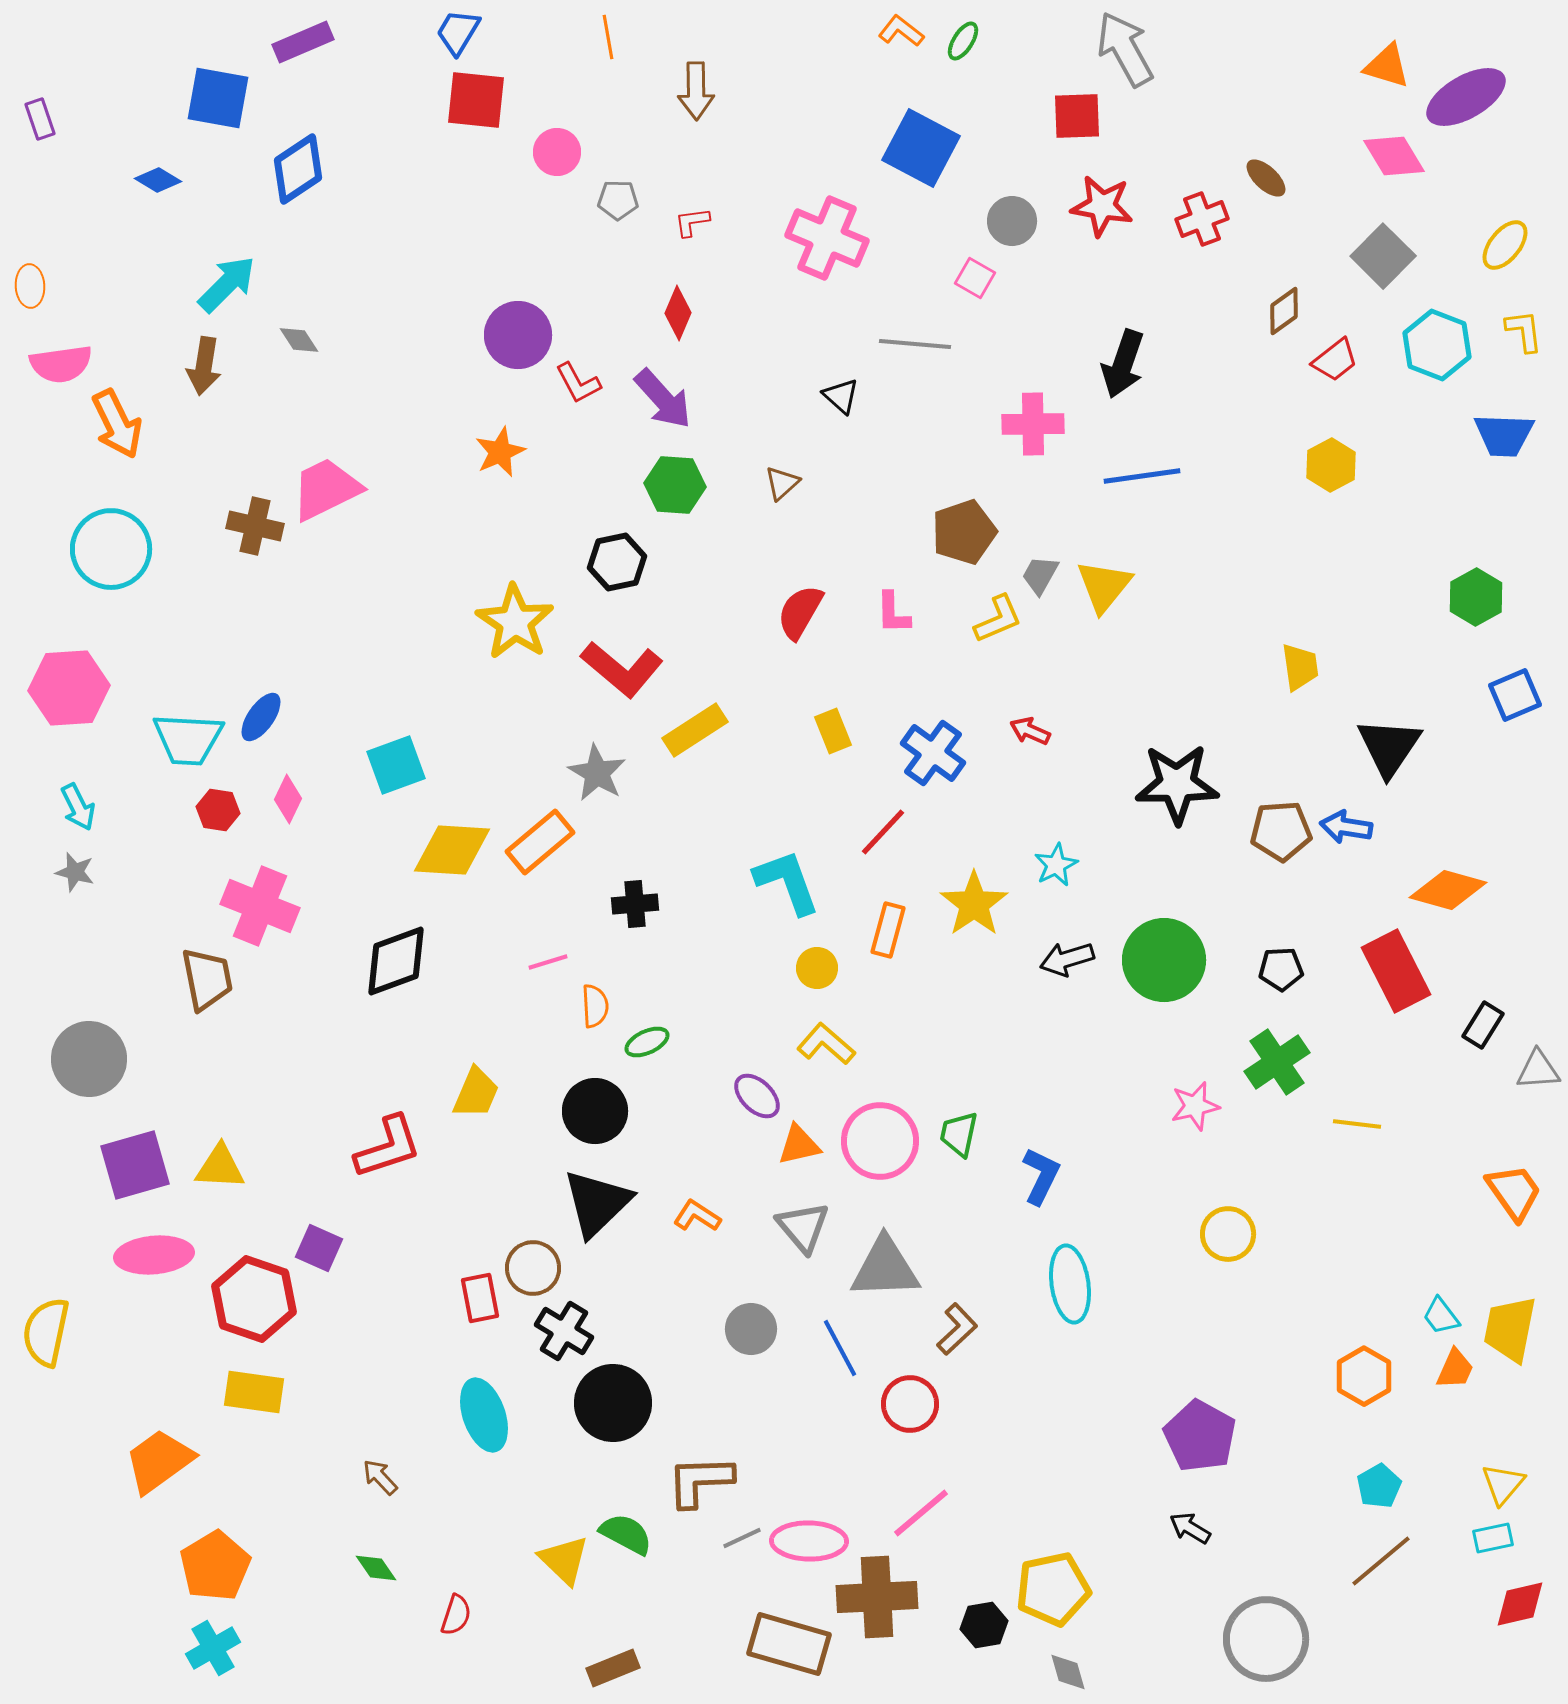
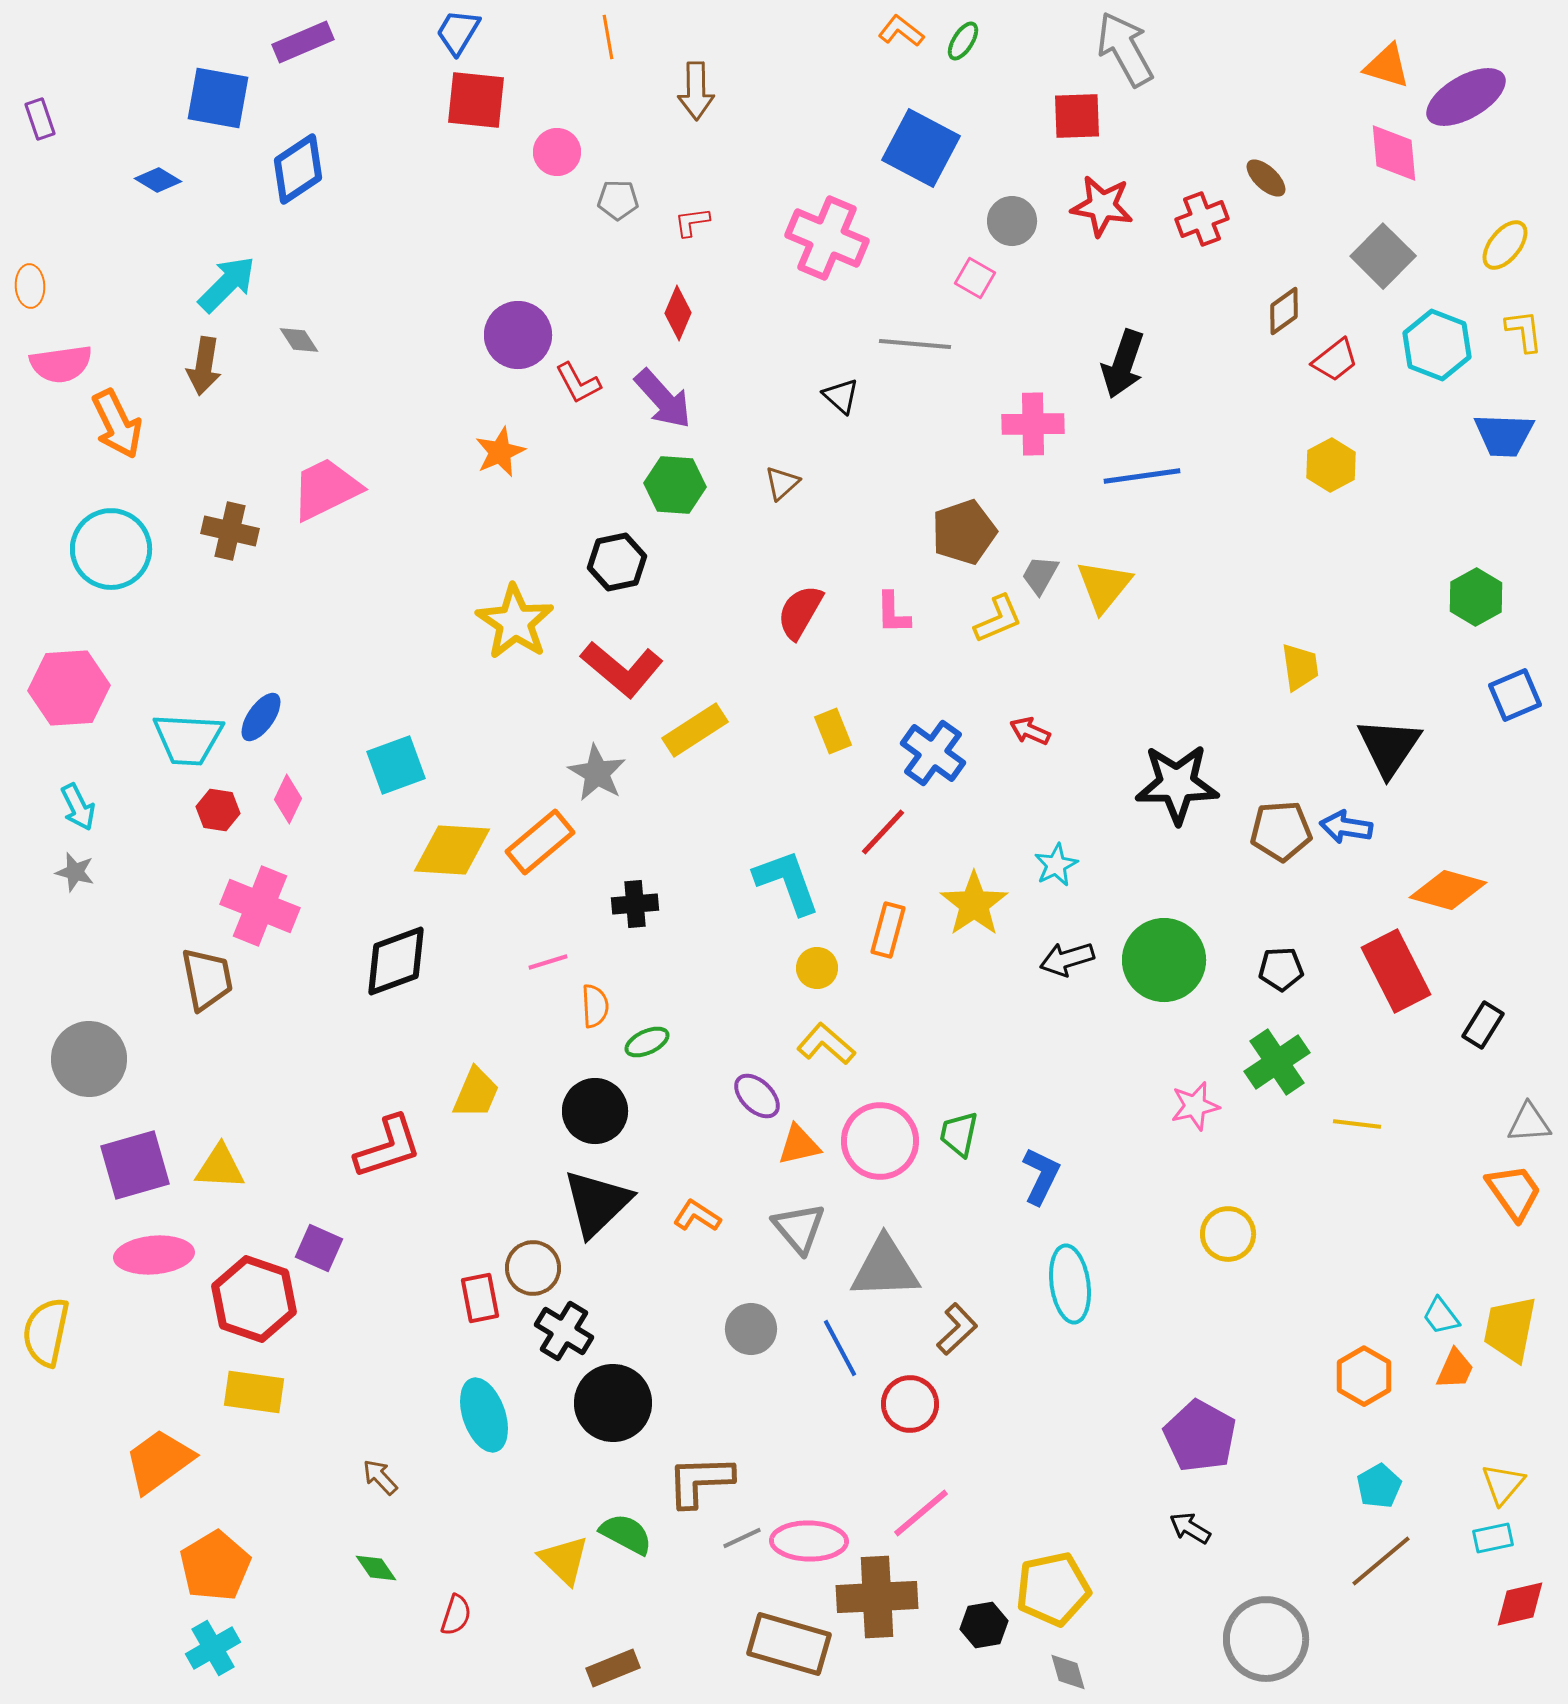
pink diamond at (1394, 156): moved 3 px up; rotated 26 degrees clockwise
brown cross at (255, 526): moved 25 px left, 5 px down
gray triangle at (1538, 1070): moved 9 px left, 53 px down
gray triangle at (803, 1227): moved 4 px left, 1 px down
